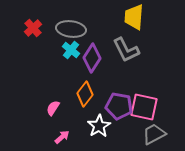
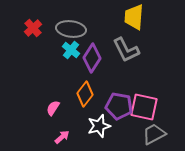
white star: rotated 15 degrees clockwise
